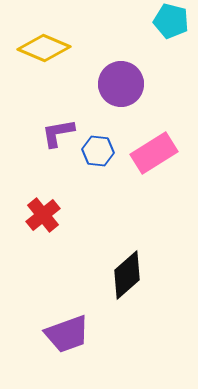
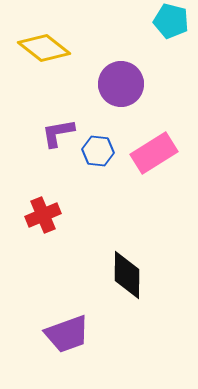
yellow diamond: rotated 15 degrees clockwise
red cross: rotated 16 degrees clockwise
black diamond: rotated 48 degrees counterclockwise
